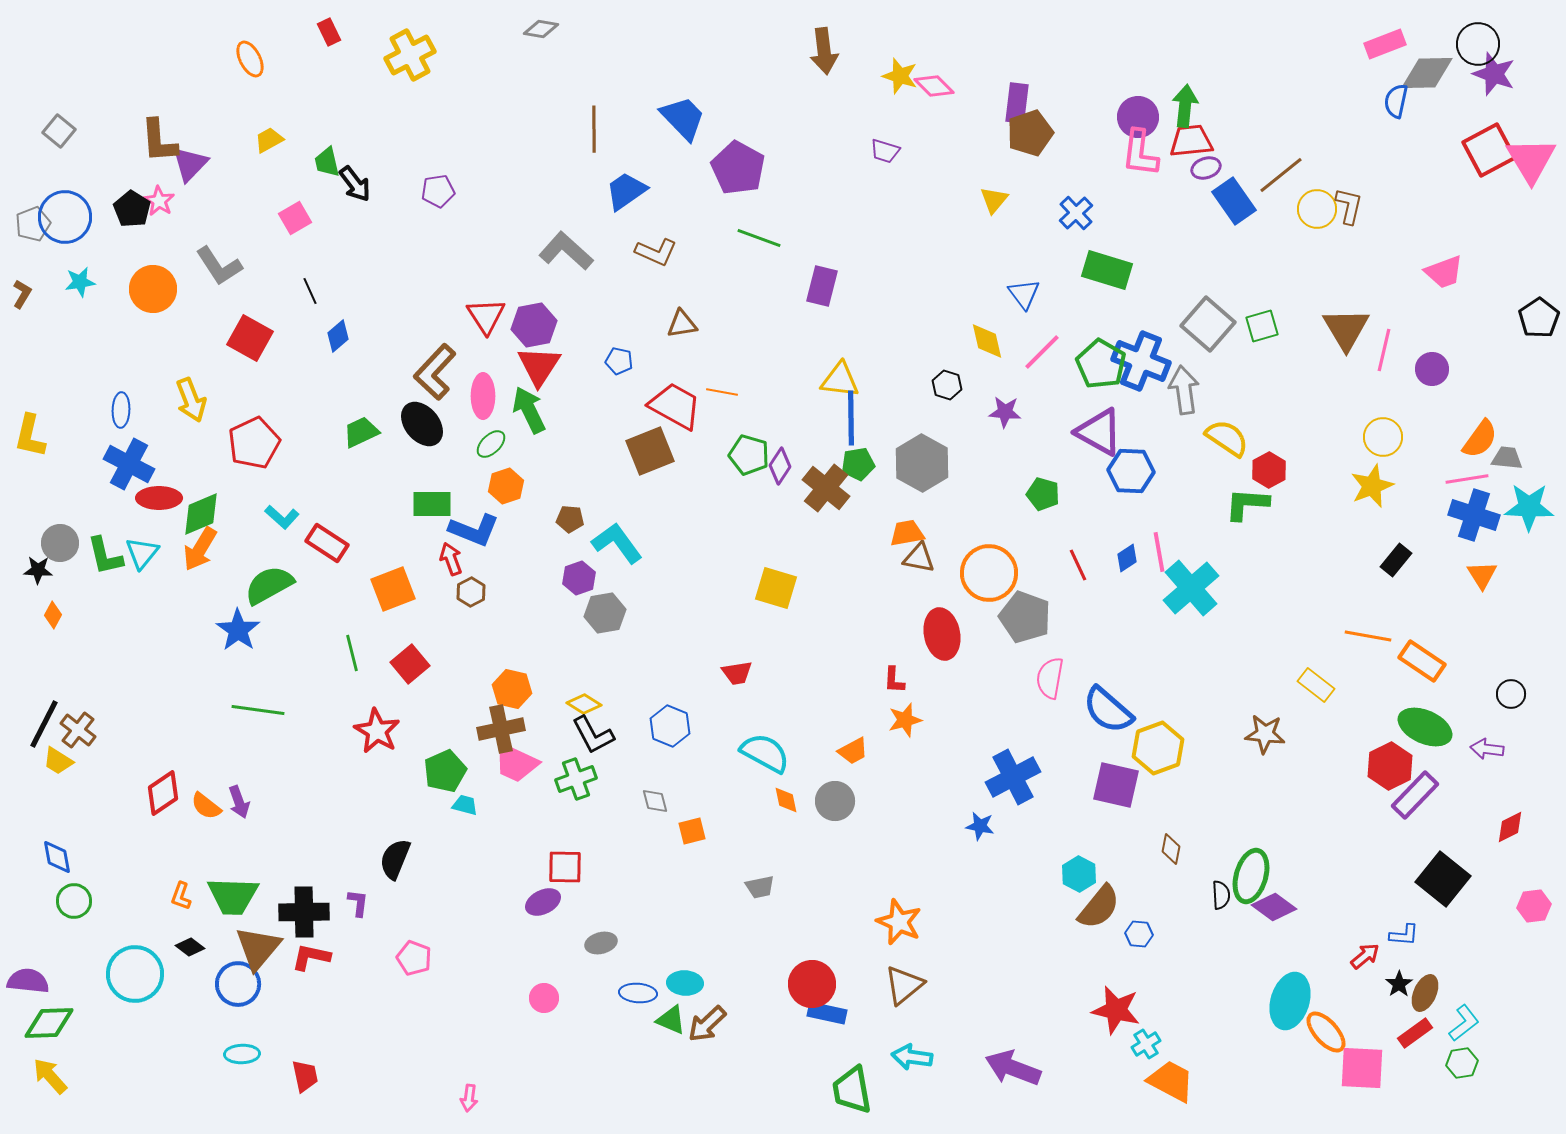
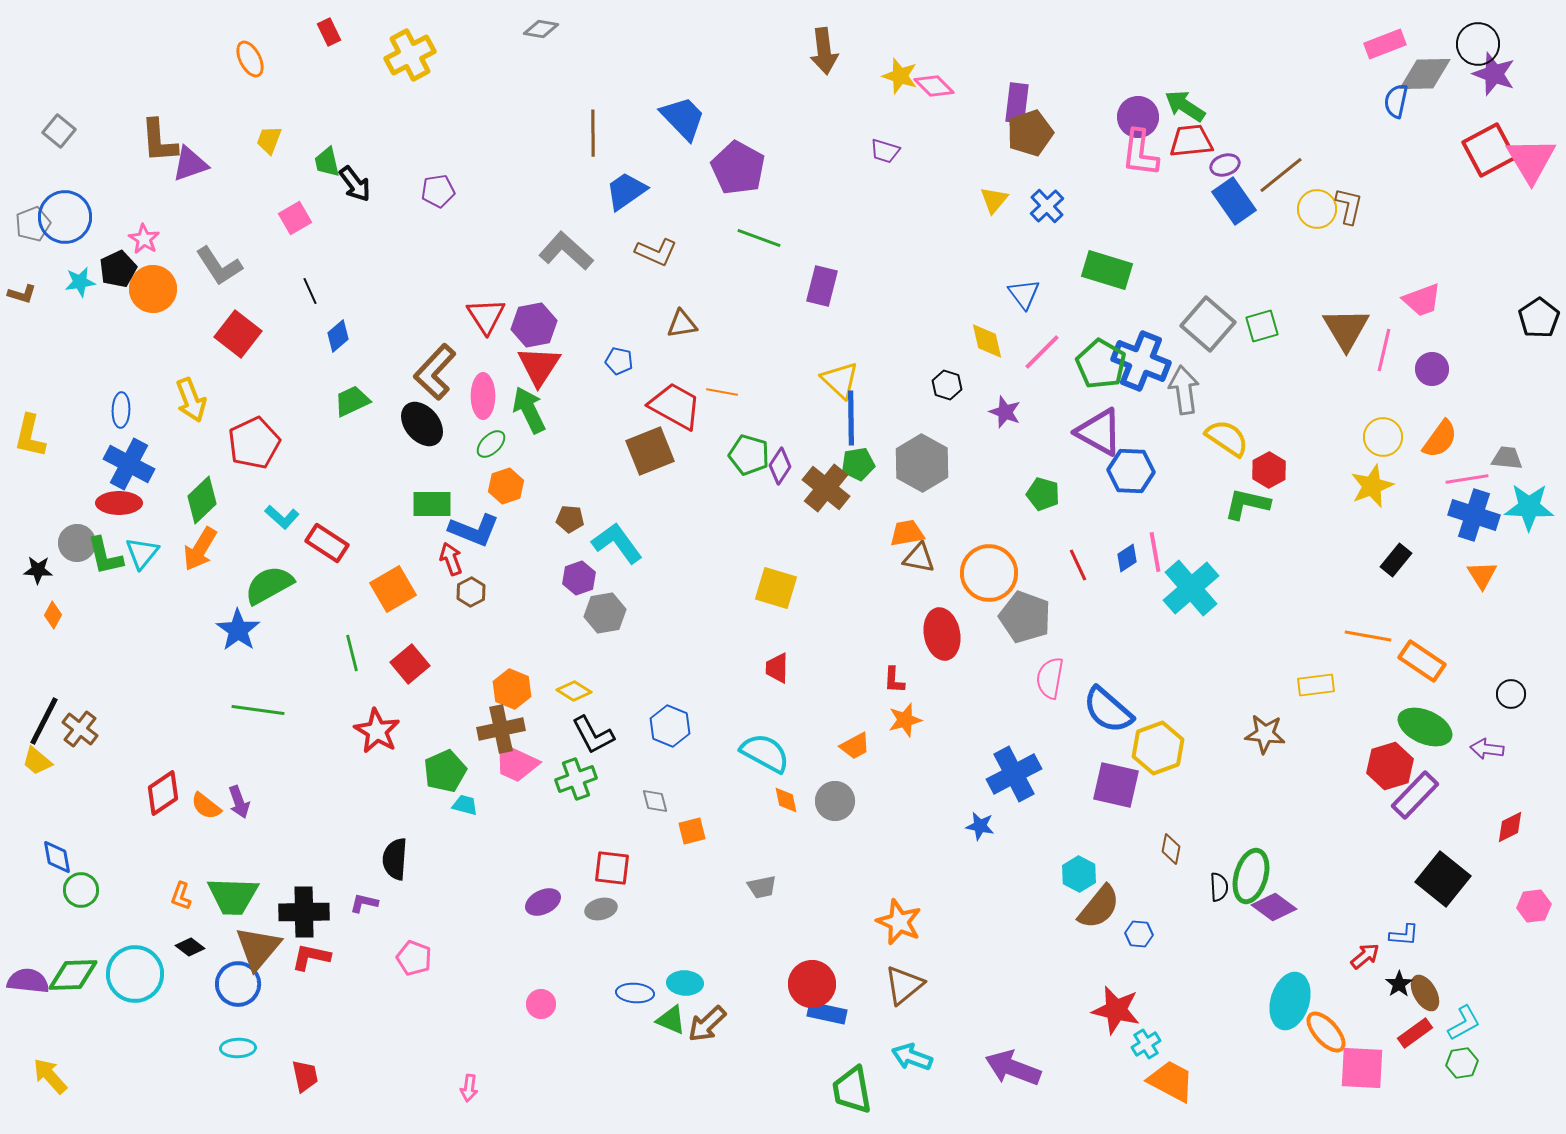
gray diamond at (1427, 73): moved 2 px left, 1 px down
green arrow at (1185, 106): rotated 63 degrees counterclockwise
brown line at (594, 129): moved 1 px left, 4 px down
yellow trapezoid at (269, 140): rotated 40 degrees counterclockwise
purple triangle at (190, 164): rotated 27 degrees clockwise
purple ellipse at (1206, 168): moved 19 px right, 3 px up
pink star at (159, 201): moved 15 px left, 38 px down
black pentagon at (132, 209): moved 14 px left, 60 px down; rotated 15 degrees clockwise
blue cross at (1076, 213): moved 29 px left, 7 px up
pink trapezoid at (1444, 272): moved 22 px left, 28 px down
brown L-shape at (22, 294): rotated 76 degrees clockwise
red square at (250, 338): moved 12 px left, 4 px up; rotated 9 degrees clockwise
yellow triangle at (840, 380): rotated 36 degrees clockwise
purple star at (1005, 412): rotated 16 degrees clockwise
green trapezoid at (361, 432): moved 9 px left, 31 px up
orange semicircle at (1480, 439): moved 40 px left
red ellipse at (159, 498): moved 40 px left, 5 px down
green L-shape at (1247, 504): rotated 9 degrees clockwise
green diamond at (201, 514): moved 1 px right, 14 px up; rotated 21 degrees counterclockwise
gray circle at (60, 543): moved 17 px right
pink line at (1159, 552): moved 4 px left
orange square at (393, 589): rotated 9 degrees counterclockwise
red trapezoid at (737, 673): moved 40 px right, 5 px up; rotated 100 degrees clockwise
yellow rectangle at (1316, 685): rotated 45 degrees counterclockwise
orange hexagon at (512, 689): rotated 9 degrees clockwise
yellow diamond at (584, 704): moved 10 px left, 13 px up
black line at (44, 724): moved 3 px up
brown cross at (78, 730): moved 2 px right, 1 px up
orange trapezoid at (853, 751): moved 2 px right, 5 px up
yellow trapezoid at (58, 761): moved 21 px left; rotated 8 degrees clockwise
red hexagon at (1390, 766): rotated 9 degrees clockwise
blue cross at (1013, 777): moved 1 px right, 3 px up
black semicircle at (395, 859): rotated 18 degrees counterclockwise
red square at (565, 867): moved 47 px right, 1 px down; rotated 6 degrees clockwise
gray trapezoid at (760, 887): moved 2 px right
black semicircle at (1221, 895): moved 2 px left, 8 px up
green circle at (74, 901): moved 7 px right, 11 px up
purple L-shape at (358, 903): moved 6 px right; rotated 84 degrees counterclockwise
gray ellipse at (601, 943): moved 34 px up
blue ellipse at (638, 993): moved 3 px left
brown ellipse at (1425, 993): rotated 54 degrees counterclockwise
pink circle at (544, 998): moved 3 px left, 6 px down
green diamond at (49, 1023): moved 24 px right, 48 px up
cyan L-shape at (1464, 1023): rotated 9 degrees clockwise
cyan ellipse at (242, 1054): moved 4 px left, 6 px up
cyan arrow at (912, 1057): rotated 12 degrees clockwise
pink arrow at (469, 1098): moved 10 px up
